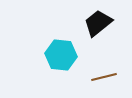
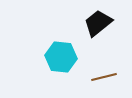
cyan hexagon: moved 2 px down
